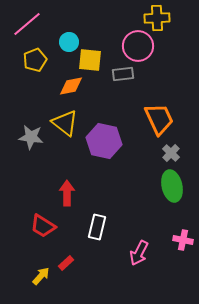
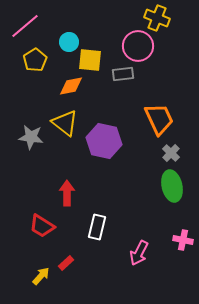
yellow cross: rotated 25 degrees clockwise
pink line: moved 2 px left, 2 px down
yellow pentagon: rotated 10 degrees counterclockwise
red trapezoid: moved 1 px left
